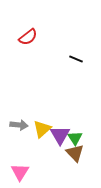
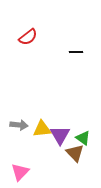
black line: moved 7 px up; rotated 24 degrees counterclockwise
yellow triangle: rotated 36 degrees clockwise
green triangle: moved 8 px right; rotated 21 degrees counterclockwise
pink triangle: rotated 12 degrees clockwise
